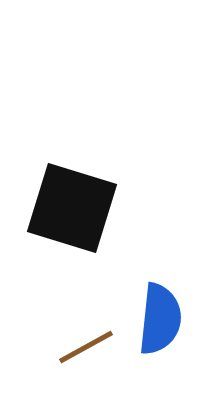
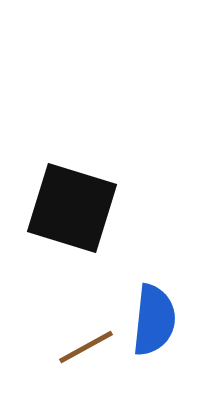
blue semicircle: moved 6 px left, 1 px down
